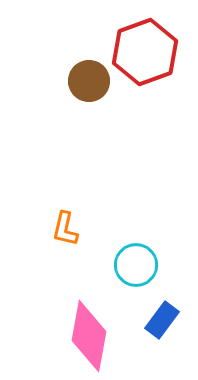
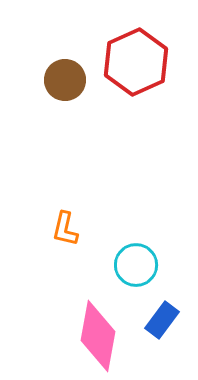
red hexagon: moved 9 px left, 10 px down; rotated 4 degrees counterclockwise
brown circle: moved 24 px left, 1 px up
pink diamond: moved 9 px right
